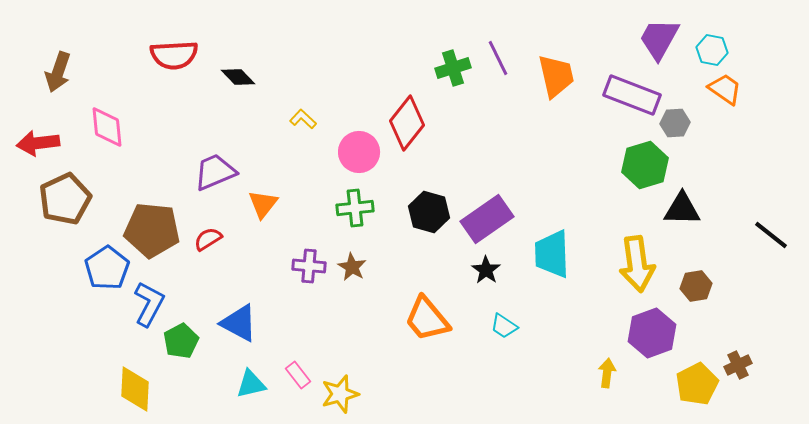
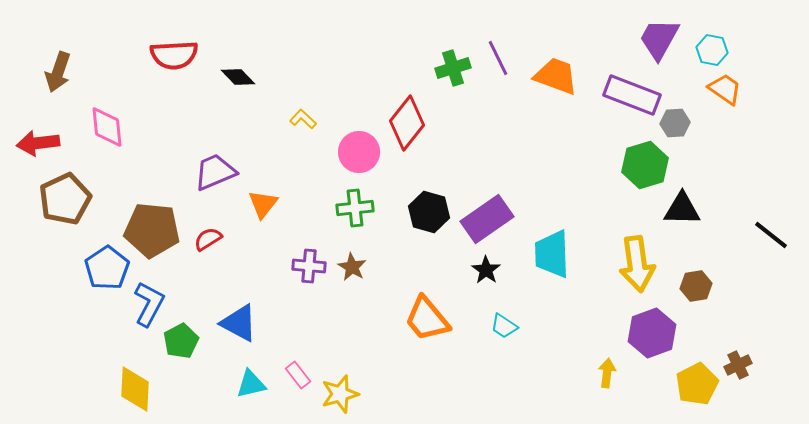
orange trapezoid at (556, 76): rotated 57 degrees counterclockwise
